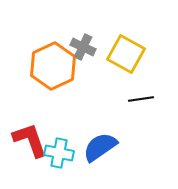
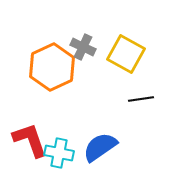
orange hexagon: moved 1 px left, 1 px down
